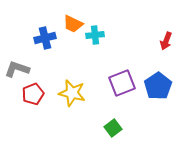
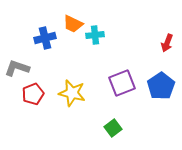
red arrow: moved 1 px right, 2 px down
gray L-shape: moved 1 px up
blue pentagon: moved 3 px right
